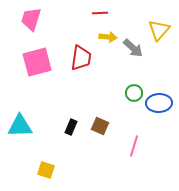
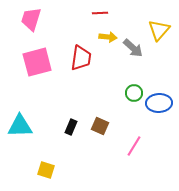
pink line: rotated 15 degrees clockwise
